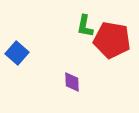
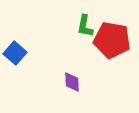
blue square: moved 2 px left
